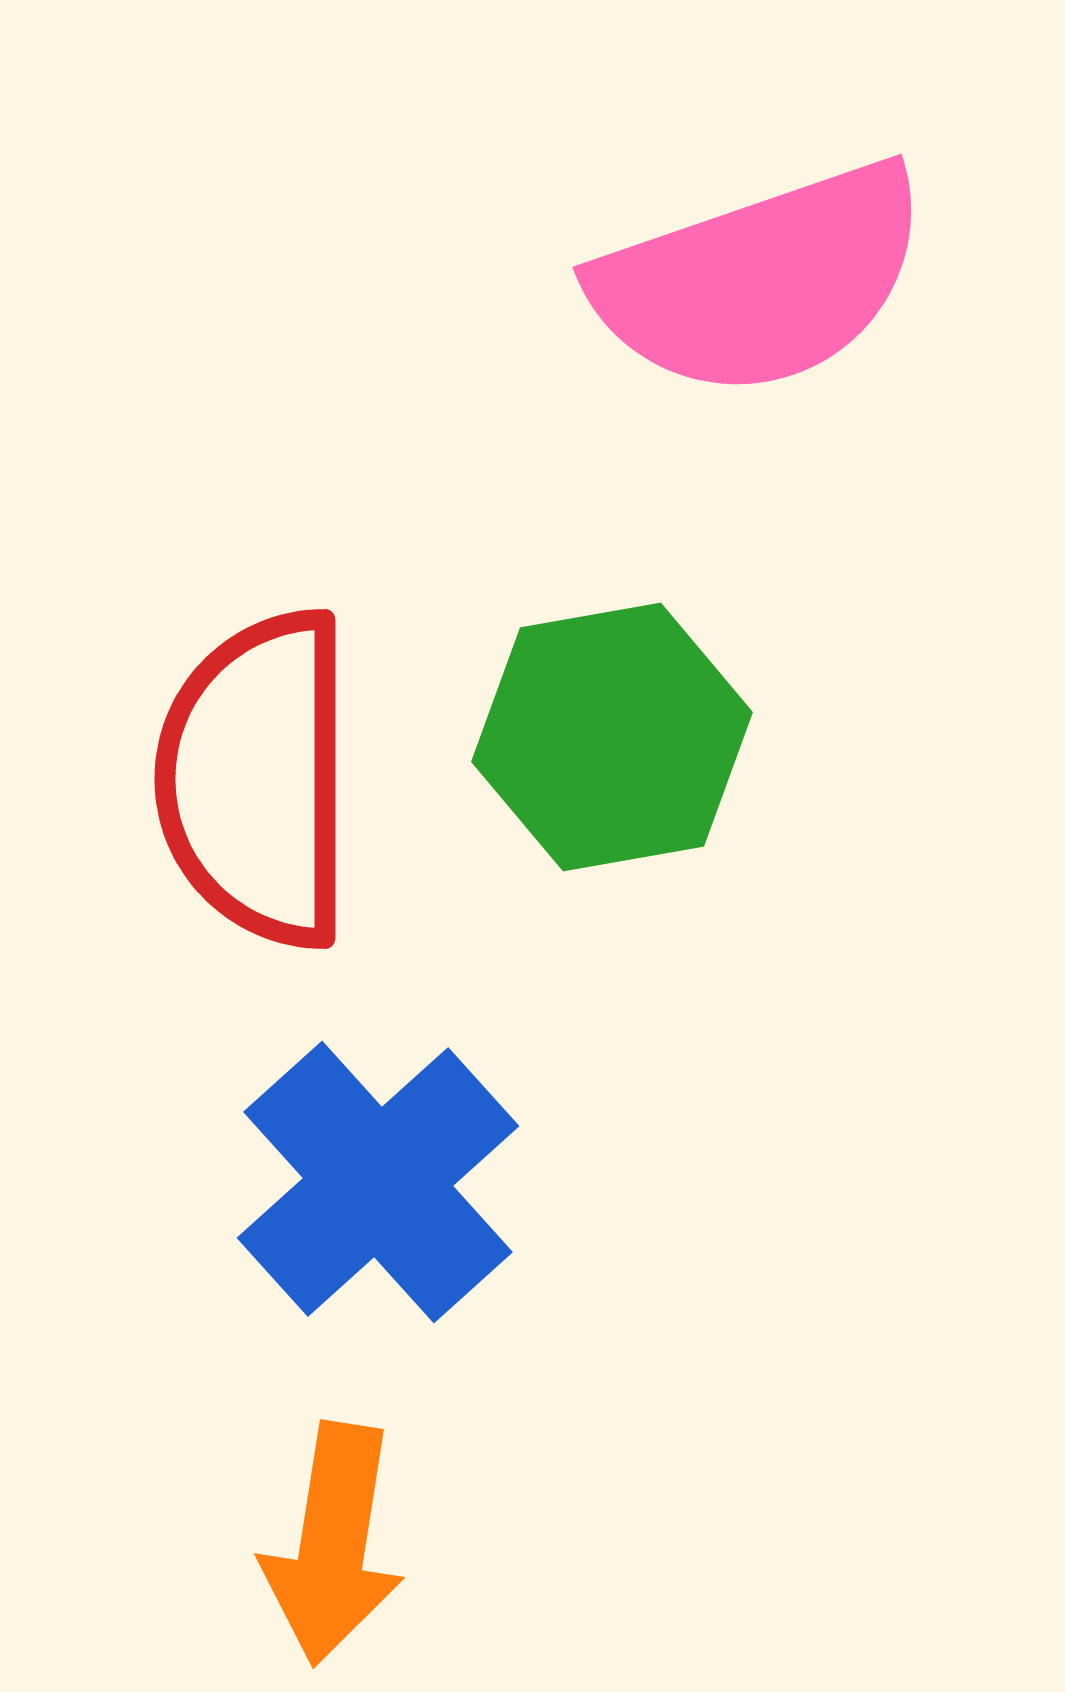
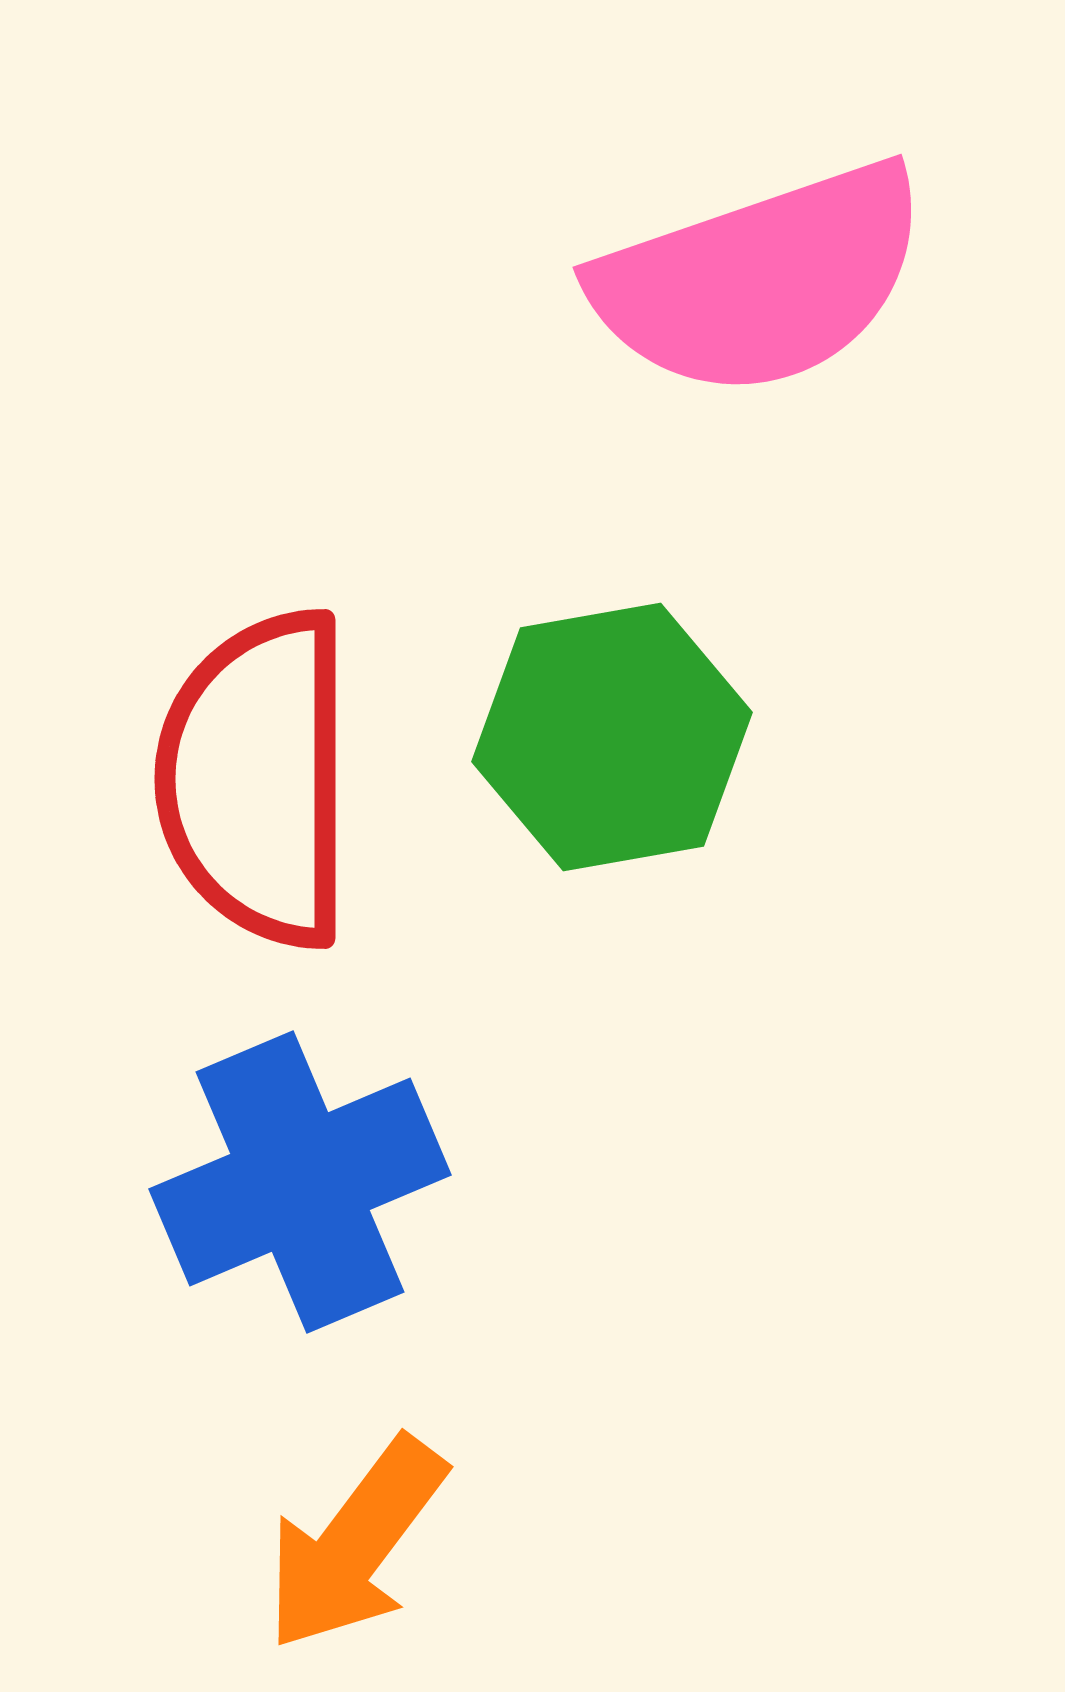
blue cross: moved 78 px left; rotated 19 degrees clockwise
orange arrow: moved 22 px right; rotated 28 degrees clockwise
